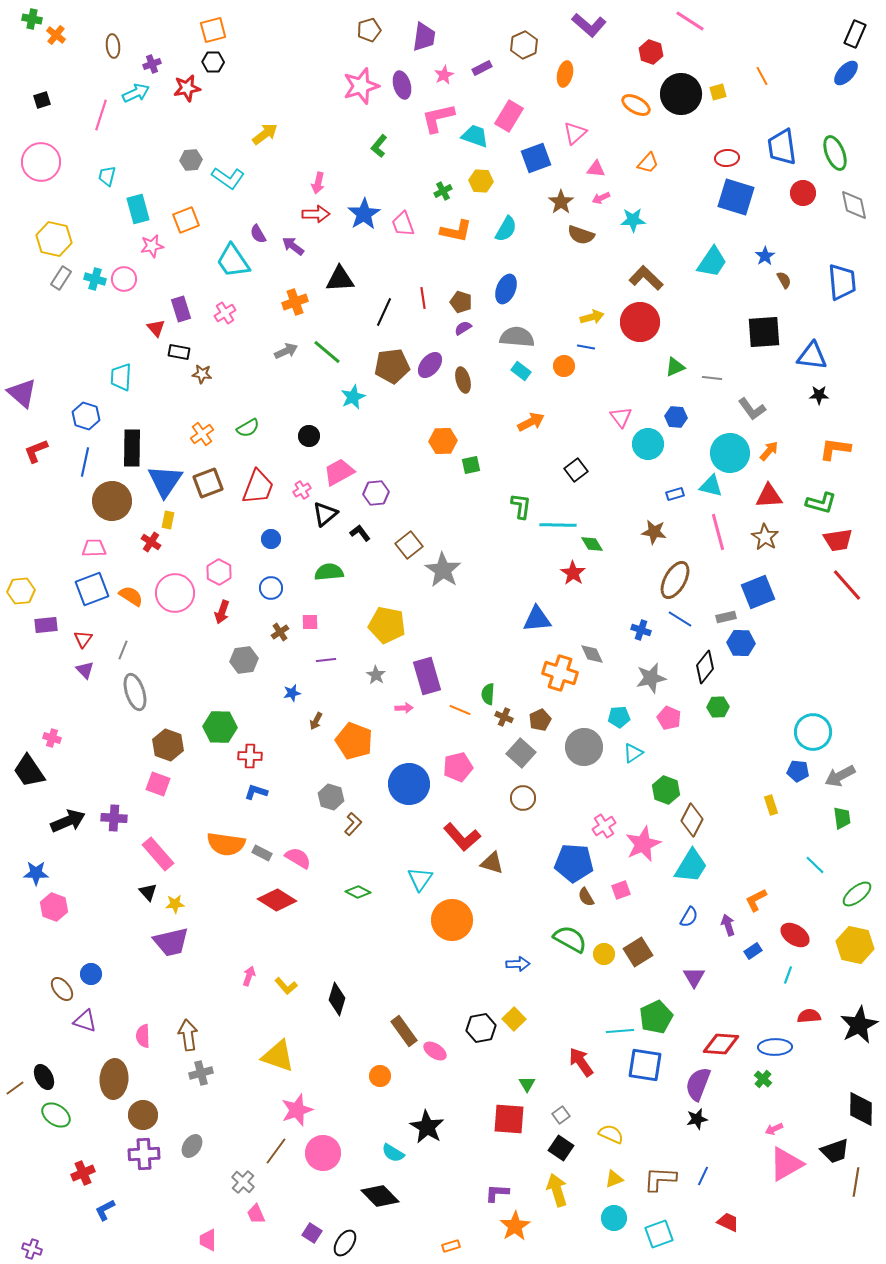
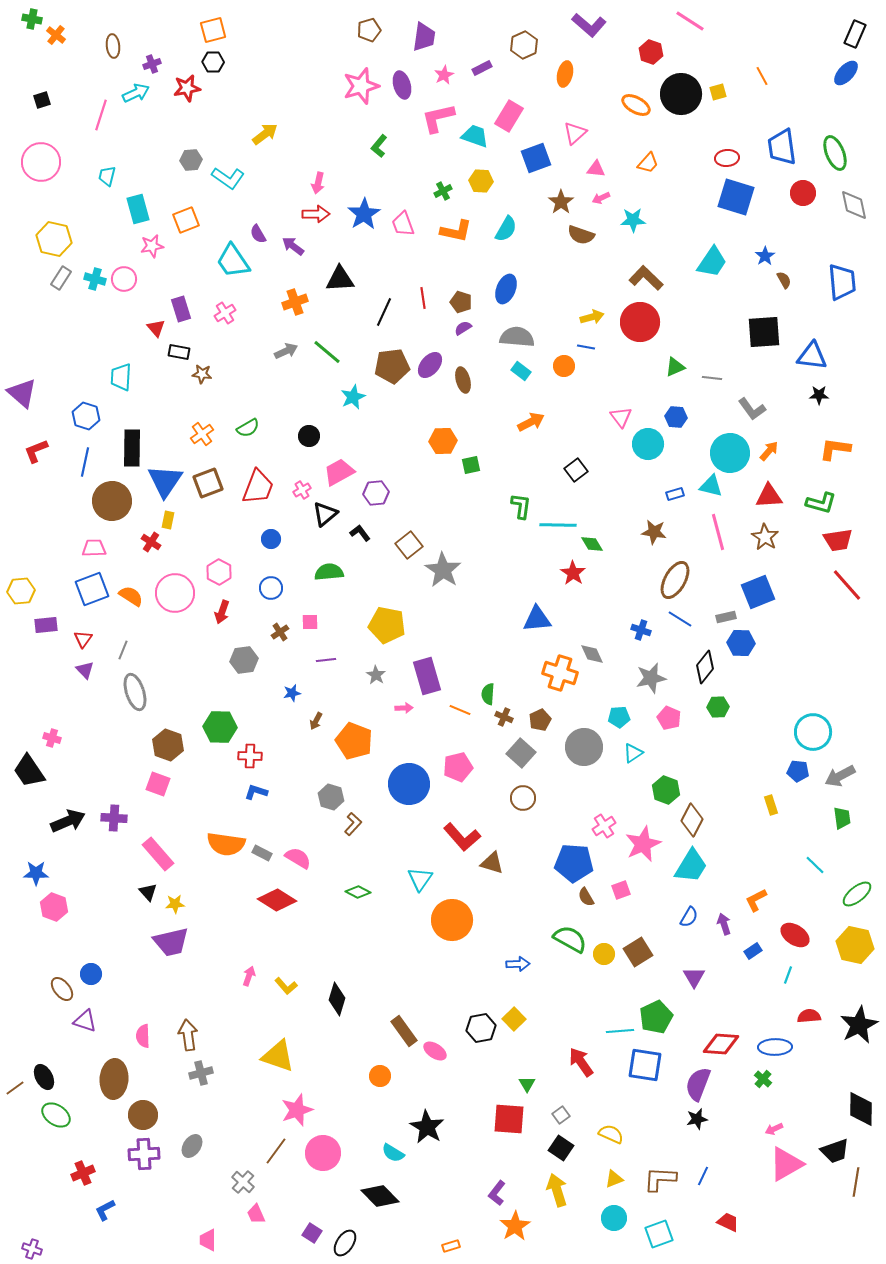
purple arrow at (728, 925): moved 4 px left, 1 px up
purple L-shape at (497, 1193): rotated 55 degrees counterclockwise
